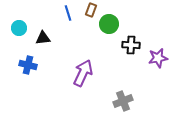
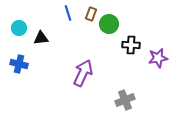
brown rectangle: moved 4 px down
black triangle: moved 2 px left
blue cross: moved 9 px left, 1 px up
gray cross: moved 2 px right, 1 px up
